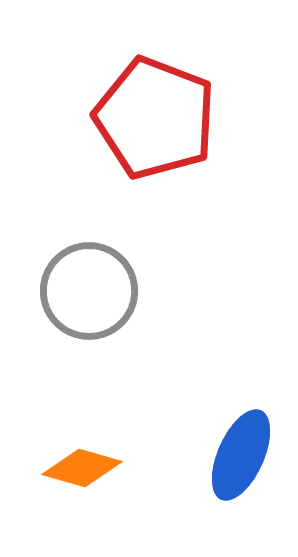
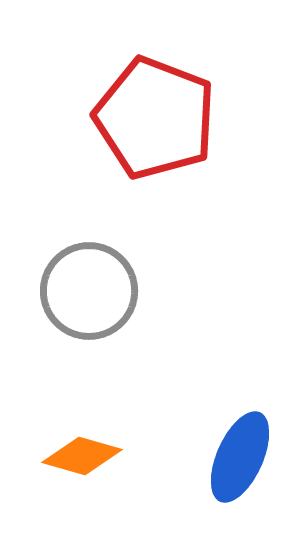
blue ellipse: moved 1 px left, 2 px down
orange diamond: moved 12 px up
